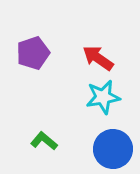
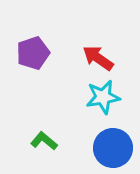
blue circle: moved 1 px up
